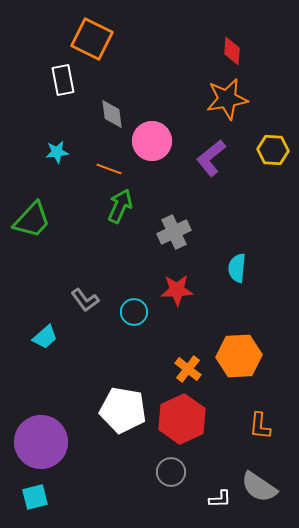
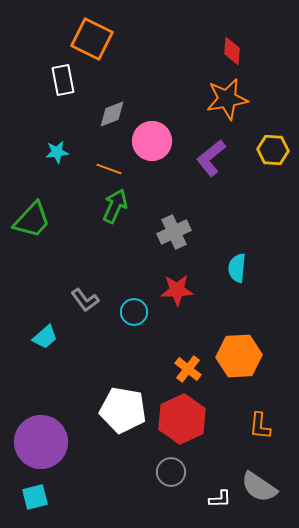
gray diamond: rotated 76 degrees clockwise
green arrow: moved 5 px left
